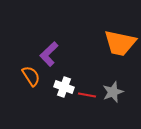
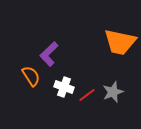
orange trapezoid: moved 1 px up
red line: rotated 48 degrees counterclockwise
